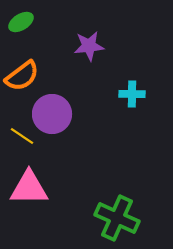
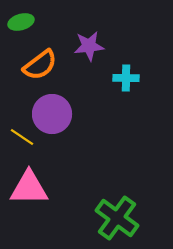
green ellipse: rotated 15 degrees clockwise
orange semicircle: moved 18 px right, 11 px up
cyan cross: moved 6 px left, 16 px up
yellow line: moved 1 px down
green cross: rotated 12 degrees clockwise
